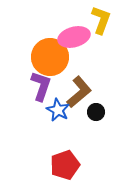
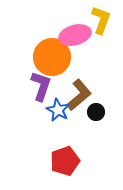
pink ellipse: moved 1 px right, 2 px up
orange circle: moved 2 px right
brown L-shape: moved 3 px down
red pentagon: moved 4 px up
